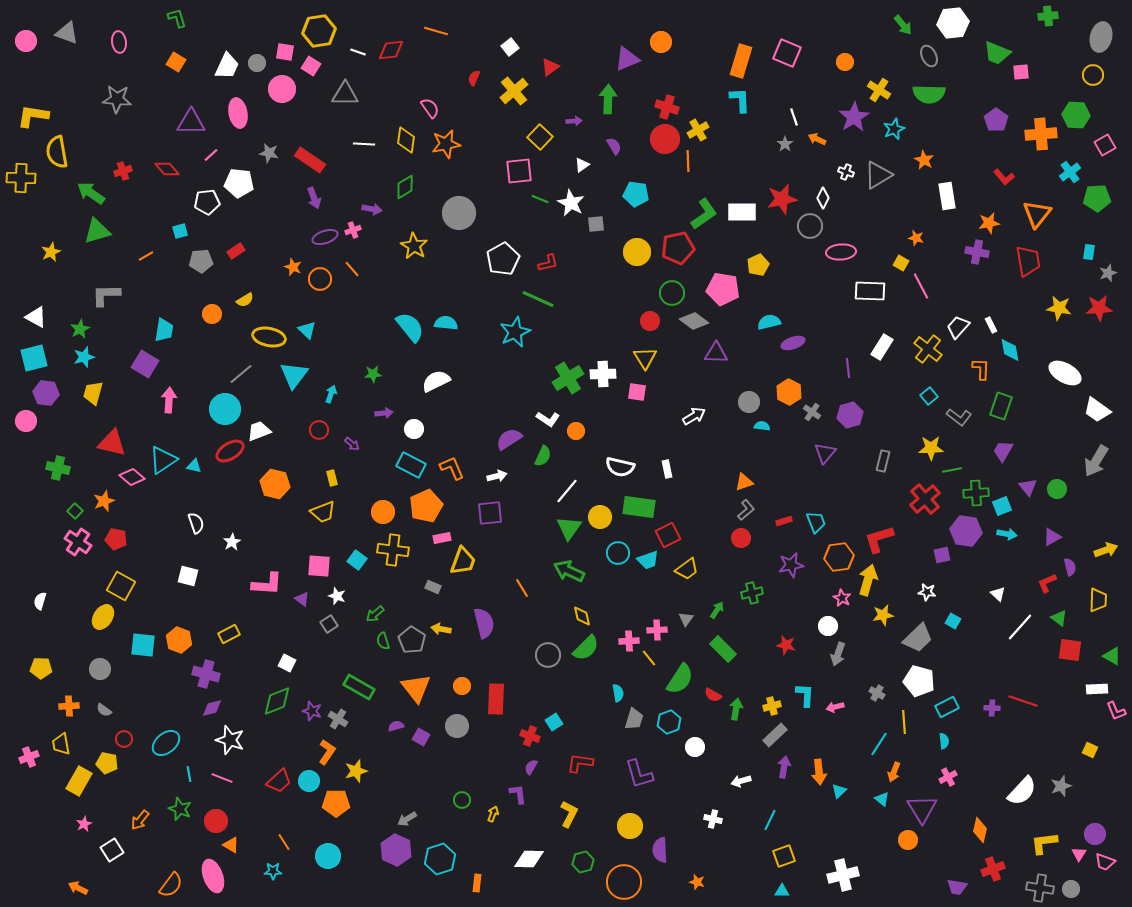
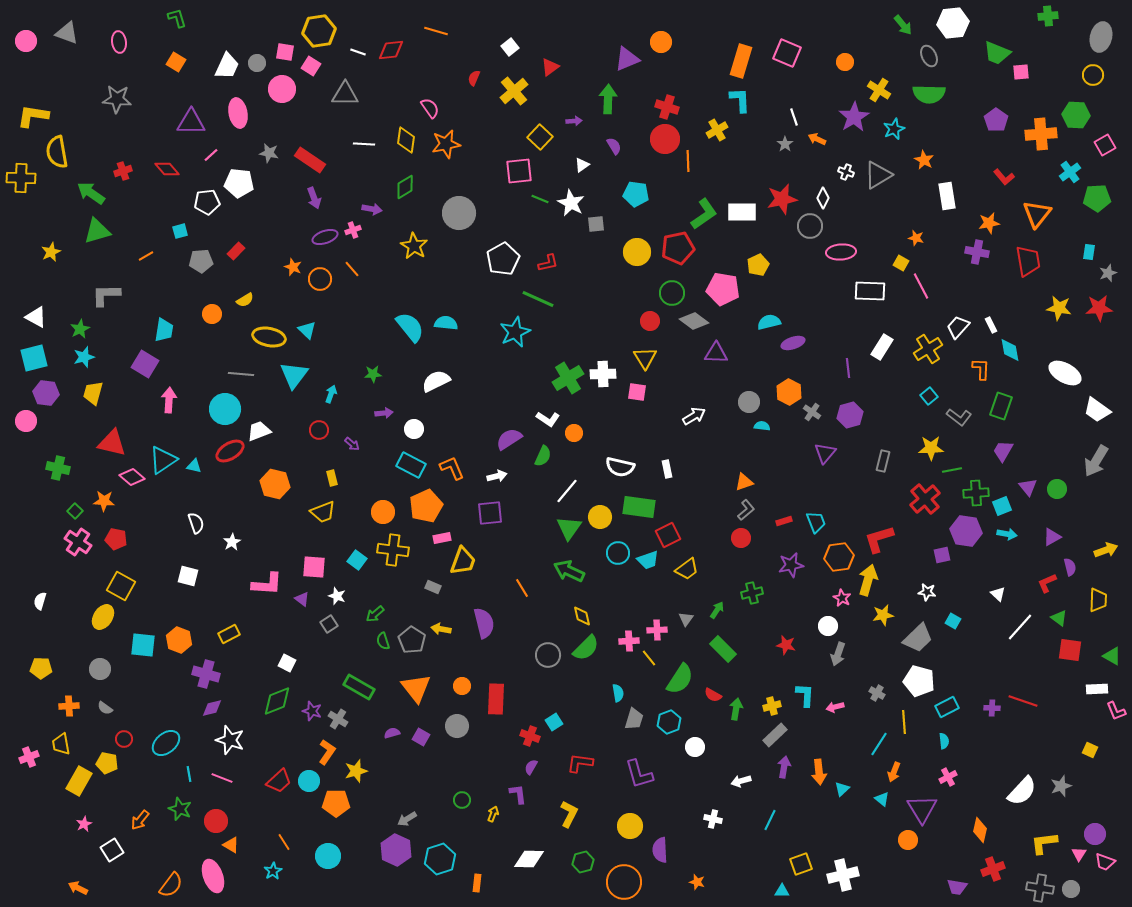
yellow cross at (698, 130): moved 19 px right
red rectangle at (236, 251): rotated 12 degrees counterclockwise
yellow cross at (928, 349): rotated 20 degrees clockwise
gray line at (241, 374): rotated 45 degrees clockwise
orange circle at (576, 431): moved 2 px left, 2 px down
orange star at (104, 501): rotated 25 degrees clockwise
pink square at (319, 566): moved 5 px left, 1 px down
gray semicircle at (104, 710): moved 1 px right, 2 px up
purple semicircle at (396, 726): moved 4 px left, 7 px down
cyan triangle at (839, 791): moved 3 px right, 2 px up
yellow square at (784, 856): moved 17 px right, 8 px down
cyan star at (273, 871): rotated 30 degrees counterclockwise
